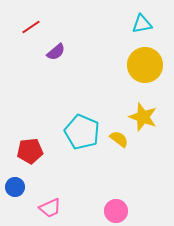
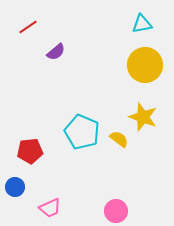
red line: moved 3 px left
